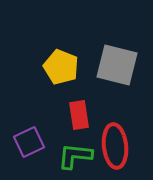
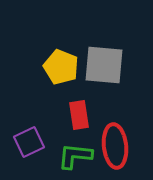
gray square: moved 13 px left; rotated 9 degrees counterclockwise
